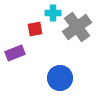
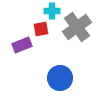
cyan cross: moved 1 px left, 2 px up
red square: moved 6 px right
purple rectangle: moved 7 px right, 8 px up
